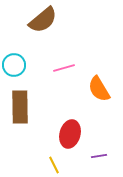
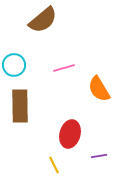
brown rectangle: moved 1 px up
